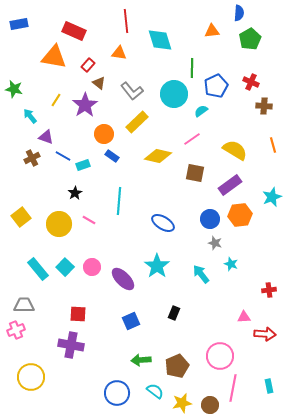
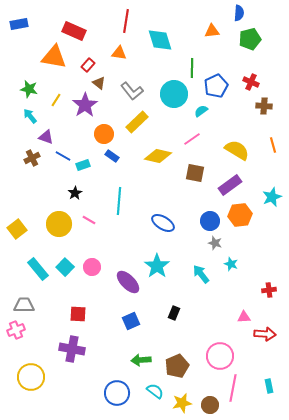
red line at (126, 21): rotated 15 degrees clockwise
green pentagon at (250, 39): rotated 15 degrees clockwise
green star at (14, 89): moved 15 px right
yellow semicircle at (235, 150): moved 2 px right
yellow square at (21, 217): moved 4 px left, 12 px down
blue circle at (210, 219): moved 2 px down
purple ellipse at (123, 279): moved 5 px right, 3 px down
purple cross at (71, 345): moved 1 px right, 4 px down
